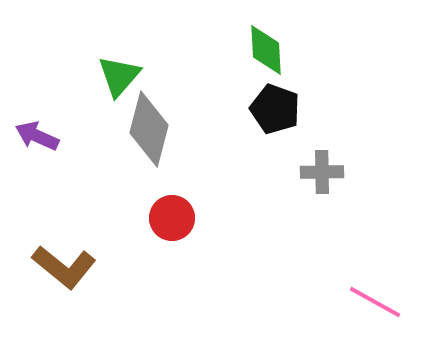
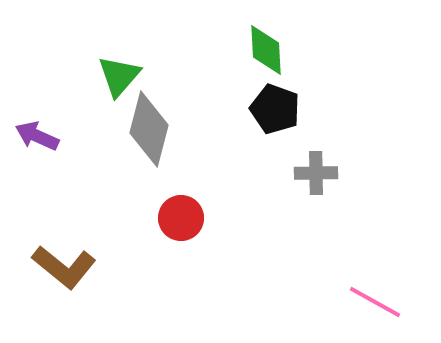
gray cross: moved 6 px left, 1 px down
red circle: moved 9 px right
